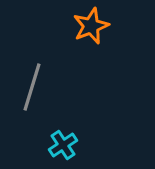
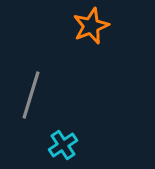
gray line: moved 1 px left, 8 px down
